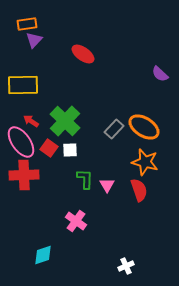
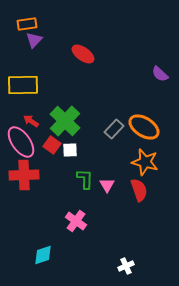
red square: moved 3 px right, 3 px up
